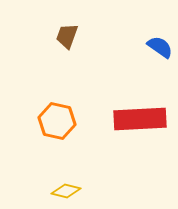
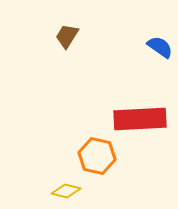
brown trapezoid: rotated 12 degrees clockwise
orange hexagon: moved 40 px right, 35 px down
